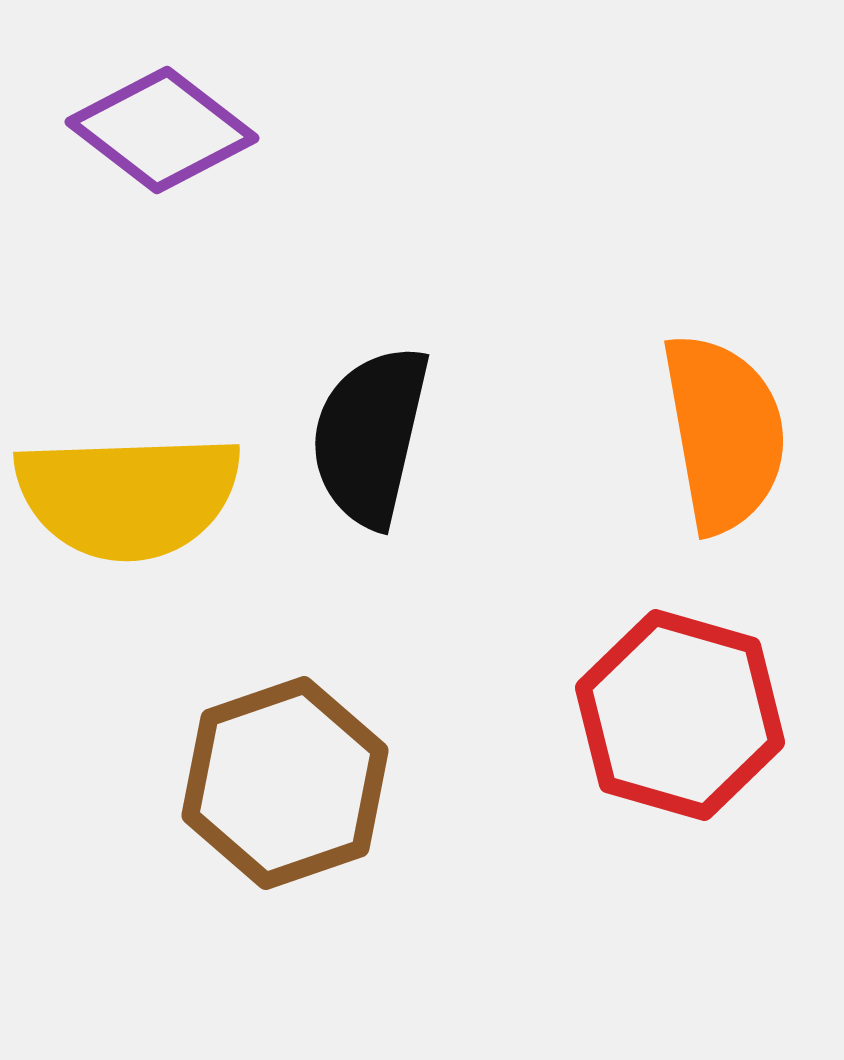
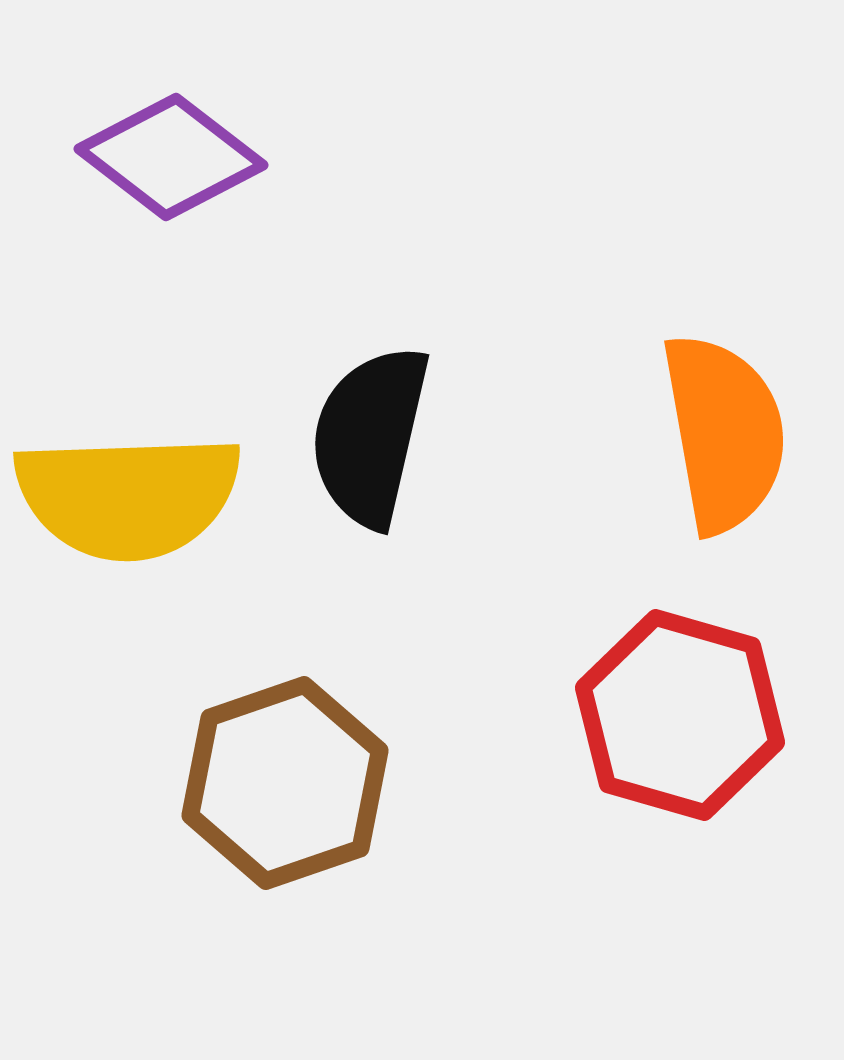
purple diamond: moved 9 px right, 27 px down
